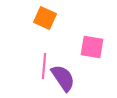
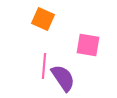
orange square: moved 2 px left, 1 px down
pink square: moved 4 px left, 2 px up
